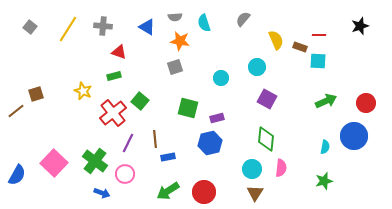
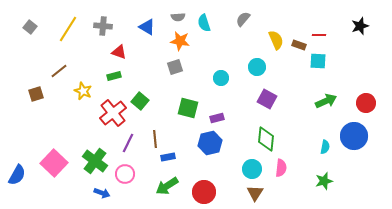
gray semicircle at (175, 17): moved 3 px right
brown rectangle at (300, 47): moved 1 px left, 2 px up
brown line at (16, 111): moved 43 px right, 40 px up
green arrow at (168, 191): moved 1 px left, 5 px up
